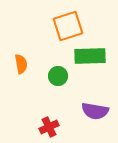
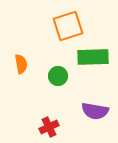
green rectangle: moved 3 px right, 1 px down
